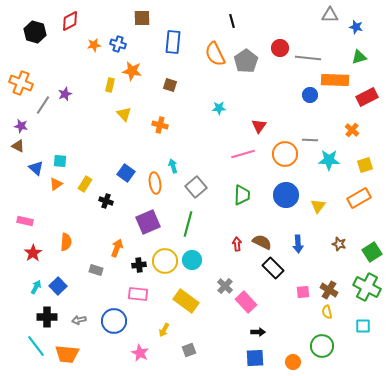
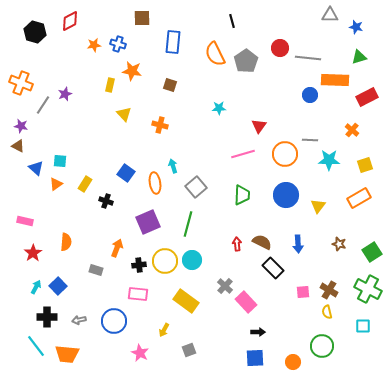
green cross at (367, 287): moved 1 px right, 2 px down
